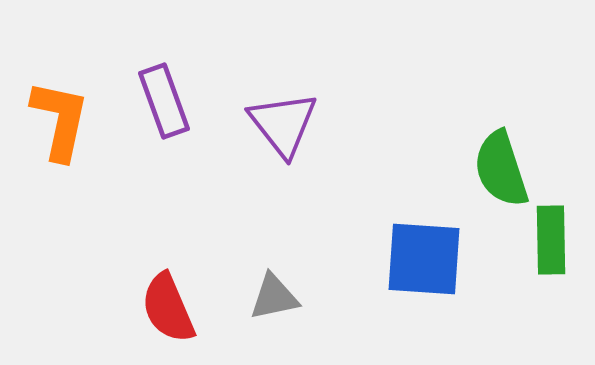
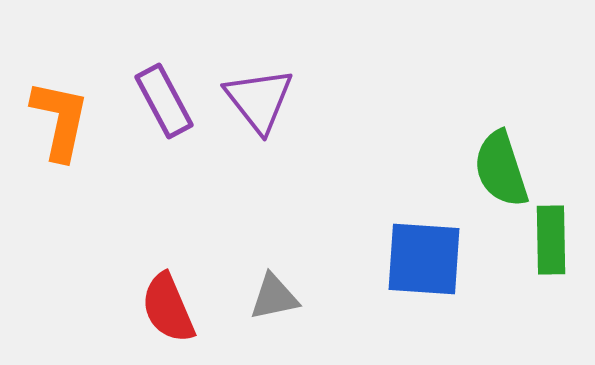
purple rectangle: rotated 8 degrees counterclockwise
purple triangle: moved 24 px left, 24 px up
